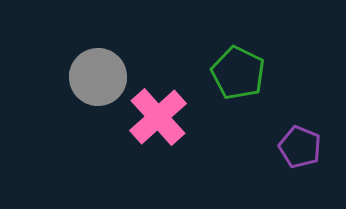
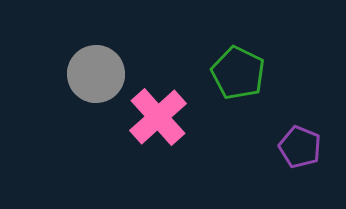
gray circle: moved 2 px left, 3 px up
